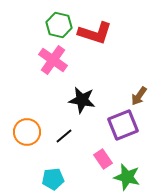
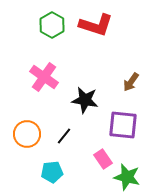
green hexagon: moved 7 px left; rotated 15 degrees clockwise
red L-shape: moved 1 px right, 8 px up
pink cross: moved 9 px left, 17 px down
brown arrow: moved 8 px left, 14 px up
black star: moved 3 px right
purple square: rotated 28 degrees clockwise
orange circle: moved 2 px down
black line: rotated 12 degrees counterclockwise
cyan pentagon: moved 1 px left, 7 px up
